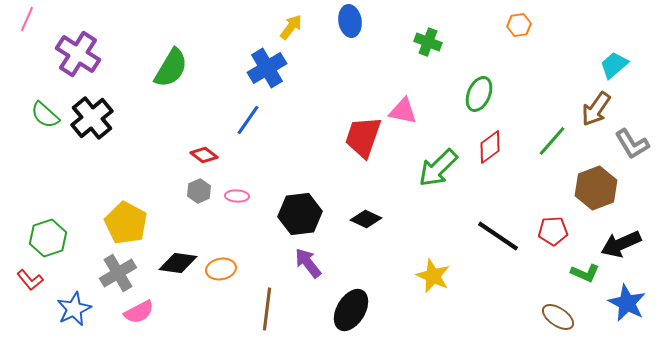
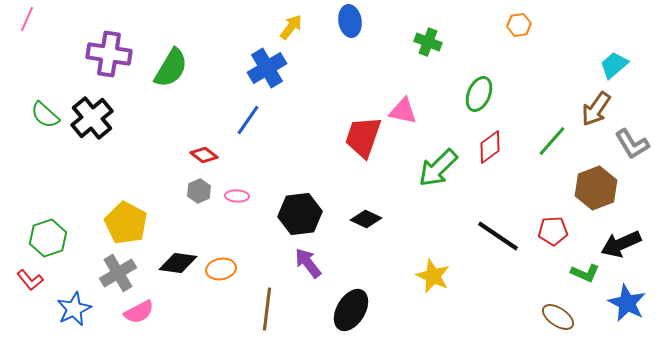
purple cross at (78, 54): moved 31 px right; rotated 24 degrees counterclockwise
